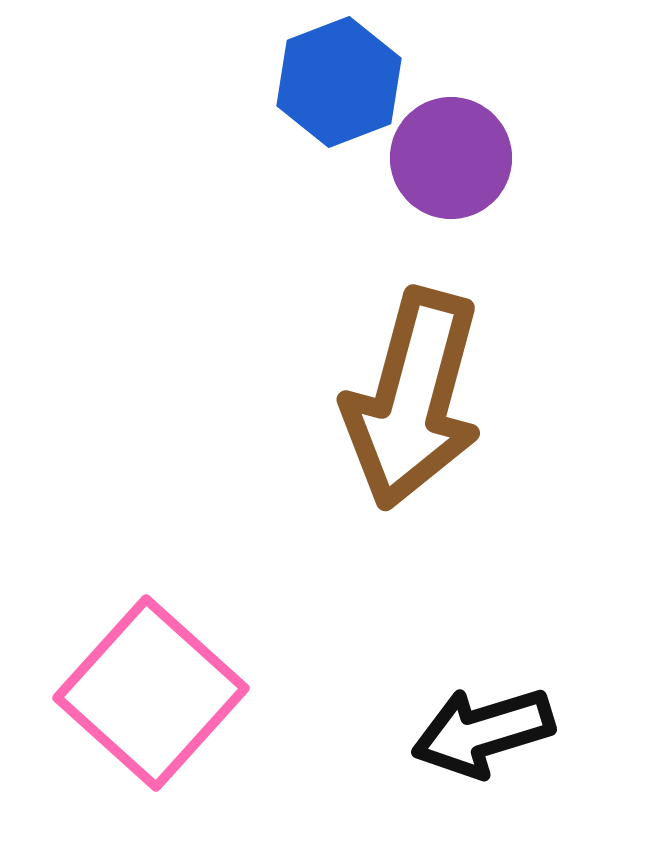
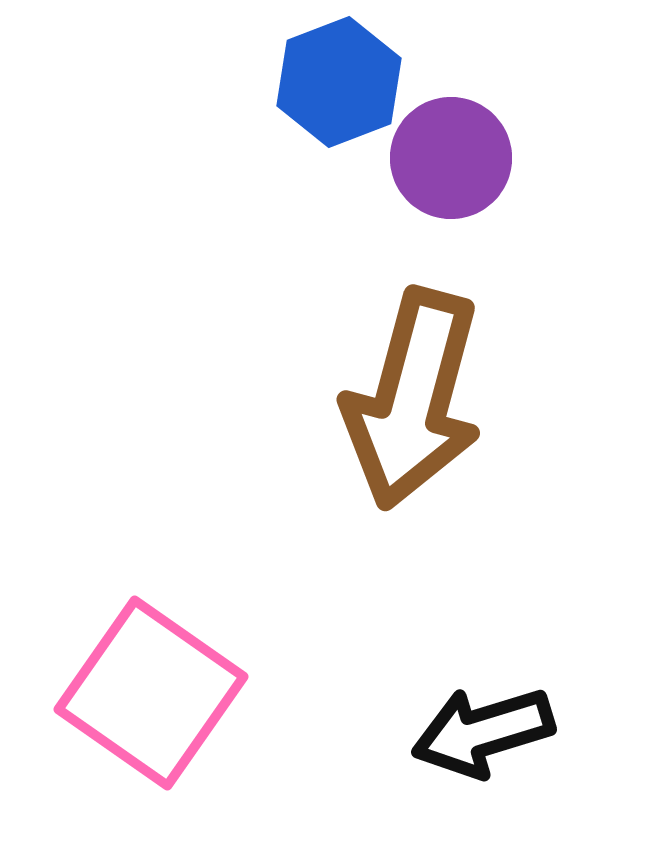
pink square: rotated 7 degrees counterclockwise
